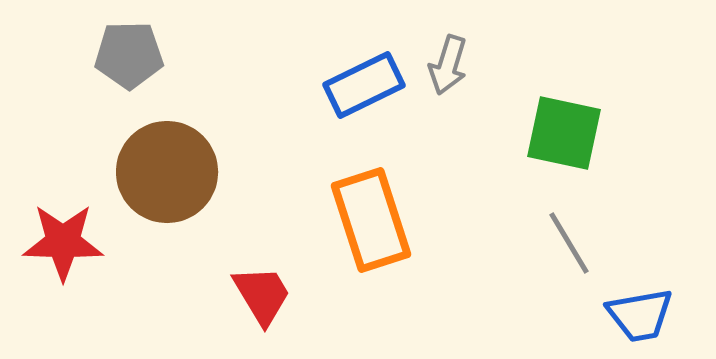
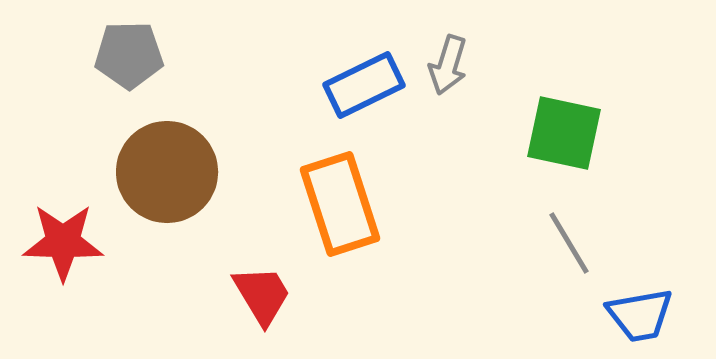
orange rectangle: moved 31 px left, 16 px up
